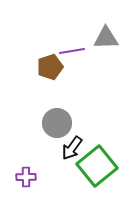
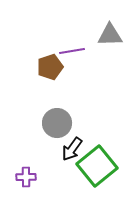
gray triangle: moved 4 px right, 3 px up
black arrow: moved 1 px down
